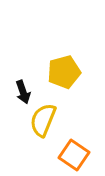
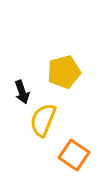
black arrow: moved 1 px left
